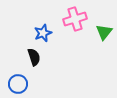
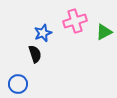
pink cross: moved 2 px down
green triangle: rotated 24 degrees clockwise
black semicircle: moved 1 px right, 3 px up
